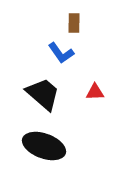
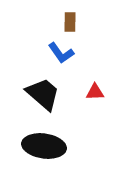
brown rectangle: moved 4 px left, 1 px up
black ellipse: rotated 12 degrees counterclockwise
